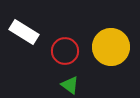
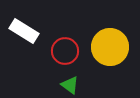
white rectangle: moved 1 px up
yellow circle: moved 1 px left
